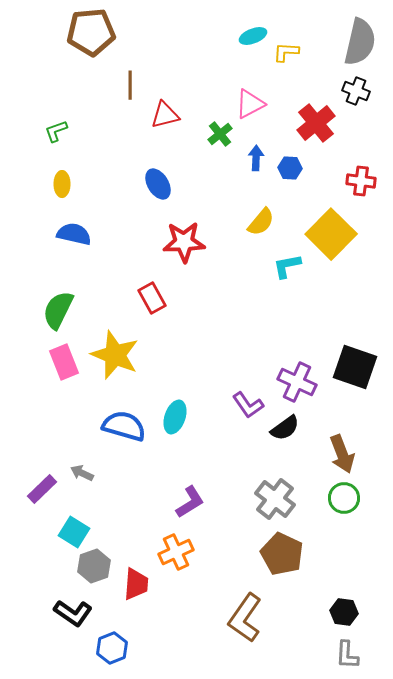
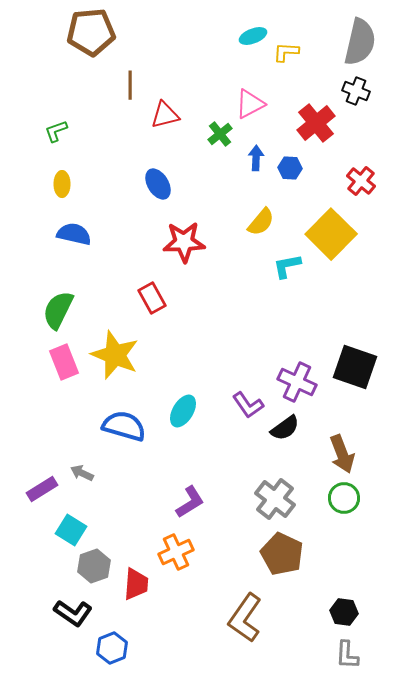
red cross at (361, 181): rotated 32 degrees clockwise
cyan ellipse at (175, 417): moved 8 px right, 6 px up; rotated 12 degrees clockwise
purple rectangle at (42, 489): rotated 12 degrees clockwise
cyan square at (74, 532): moved 3 px left, 2 px up
